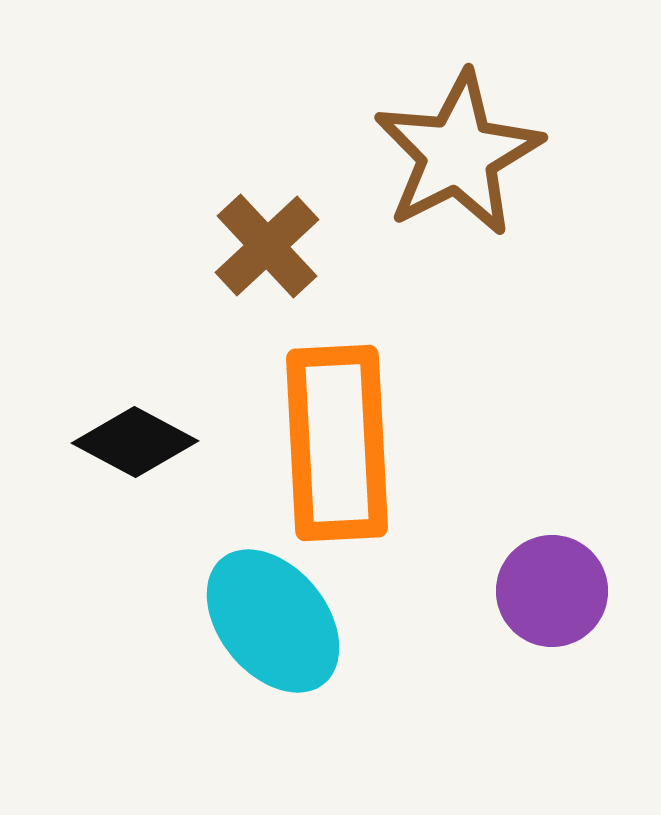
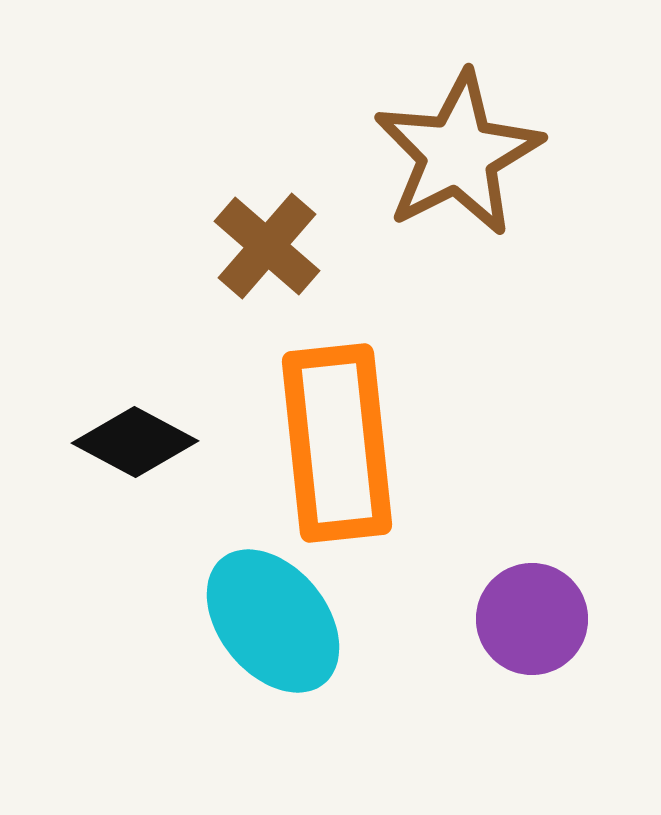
brown cross: rotated 6 degrees counterclockwise
orange rectangle: rotated 3 degrees counterclockwise
purple circle: moved 20 px left, 28 px down
